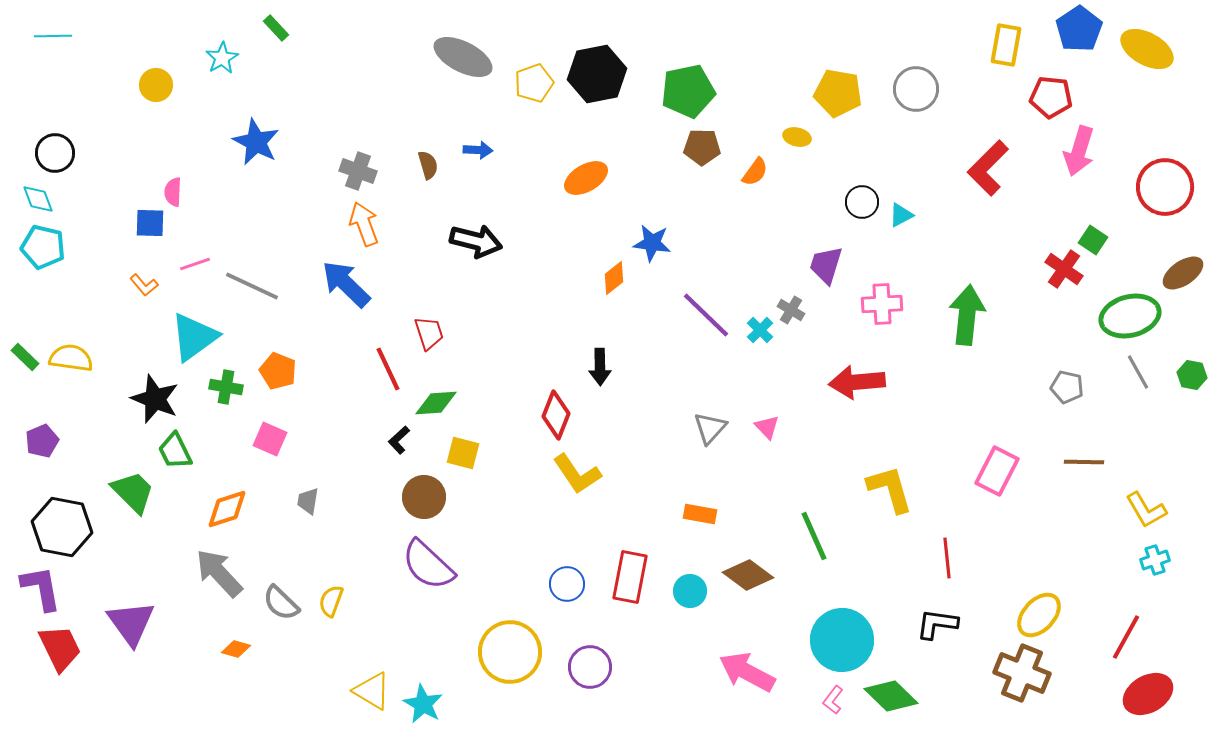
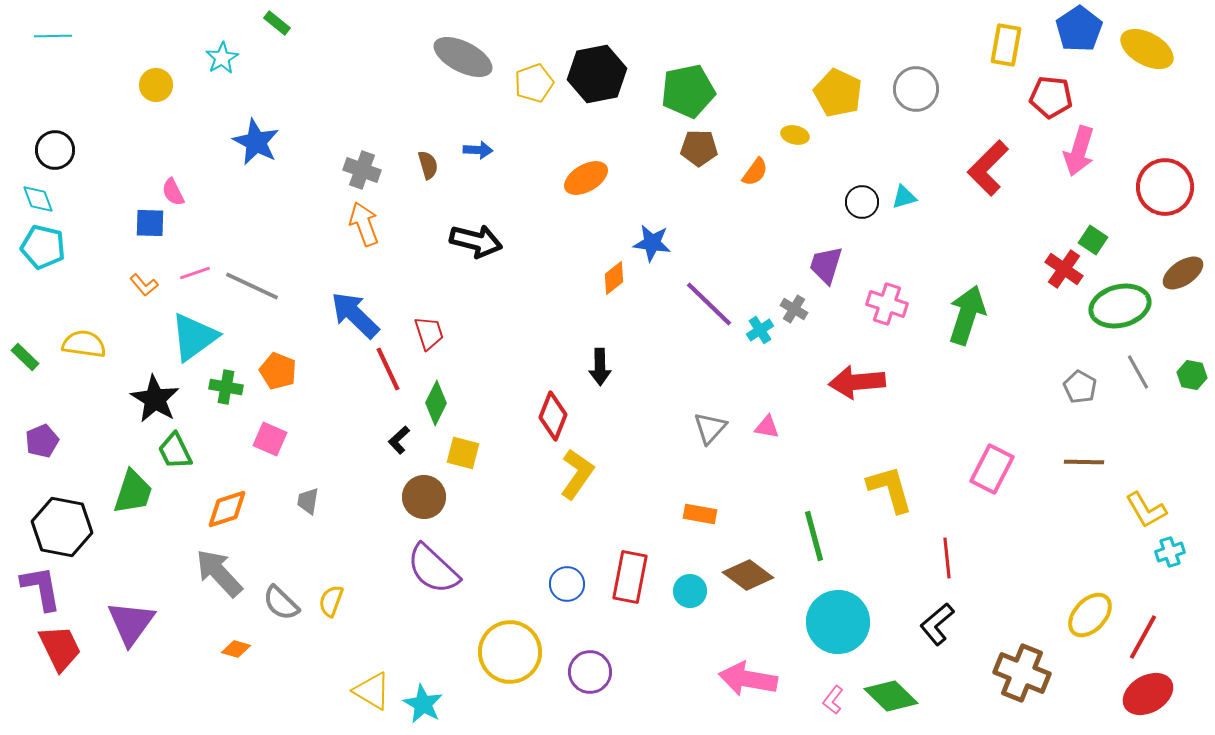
green rectangle at (276, 28): moved 1 px right, 5 px up; rotated 8 degrees counterclockwise
yellow pentagon at (838, 93): rotated 15 degrees clockwise
yellow ellipse at (797, 137): moved 2 px left, 2 px up
brown pentagon at (702, 147): moved 3 px left, 1 px down
black circle at (55, 153): moved 3 px up
gray cross at (358, 171): moved 4 px right, 1 px up
pink semicircle at (173, 192): rotated 28 degrees counterclockwise
cyan triangle at (901, 215): moved 3 px right, 18 px up; rotated 12 degrees clockwise
pink line at (195, 264): moved 9 px down
blue arrow at (346, 284): moved 9 px right, 31 px down
pink cross at (882, 304): moved 5 px right; rotated 21 degrees clockwise
gray cross at (791, 310): moved 3 px right, 1 px up
purple line at (706, 315): moved 3 px right, 11 px up
green arrow at (967, 315): rotated 12 degrees clockwise
green ellipse at (1130, 316): moved 10 px left, 10 px up
cyan cross at (760, 330): rotated 12 degrees clockwise
yellow semicircle at (71, 358): moved 13 px right, 14 px up
gray pentagon at (1067, 387): moved 13 px right; rotated 16 degrees clockwise
black star at (155, 399): rotated 9 degrees clockwise
green diamond at (436, 403): rotated 60 degrees counterclockwise
red diamond at (556, 415): moved 3 px left, 1 px down
pink triangle at (767, 427): rotated 36 degrees counterclockwise
pink rectangle at (997, 471): moved 5 px left, 2 px up
yellow L-shape at (577, 474): rotated 111 degrees counterclockwise
green trapezoid at (133, 492): rotated 63 degrees clockwise
green line at (814, 536): rotated 9 degrees clockwise
cyan cross at (1155, 560): moved 15 px right, 8 px up
purple semicircle at (428, 565): moved 5 px right, 4 px down
yellow ellipse at (1039, 615): moved 51 px right
purple triangle at (131, 623): rotated 12 degrees clockwise
black L-shape at (937, 624): rotated 48 degrees counterclockwise
red line at (1126, 637): moved 17 px right
cyan circle at (842, 640): moved 4 px left, 18 px up
purple circle at (590, 667): moved 5 px down
pink arrow at (747, 672): moved 1 px right, 7 px down; rotated 18 degrees counterclockwise
